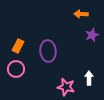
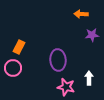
purple star: rotated 16 degrees clockwise
orange rectangle: moved 1 px right, 1 px down
purple ellipse: moved 10 px right, 9 px down
pink circle: moved 3 px left, 1 px up
